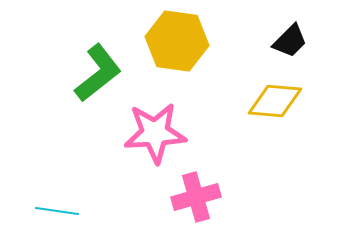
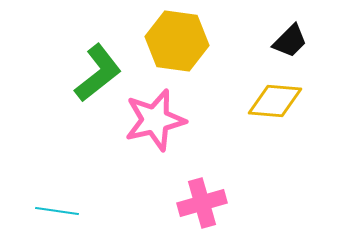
pink star: moved 13 px up; rotated 10 degrees counterclockwise
pink cross: moved 6 px right, 6 px down
